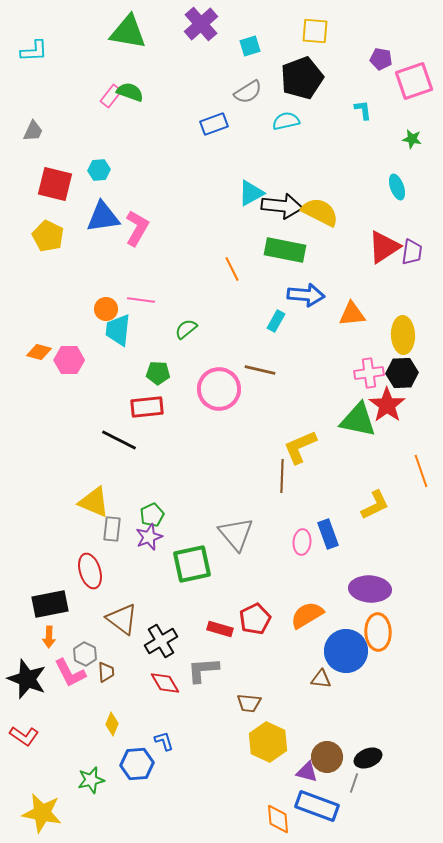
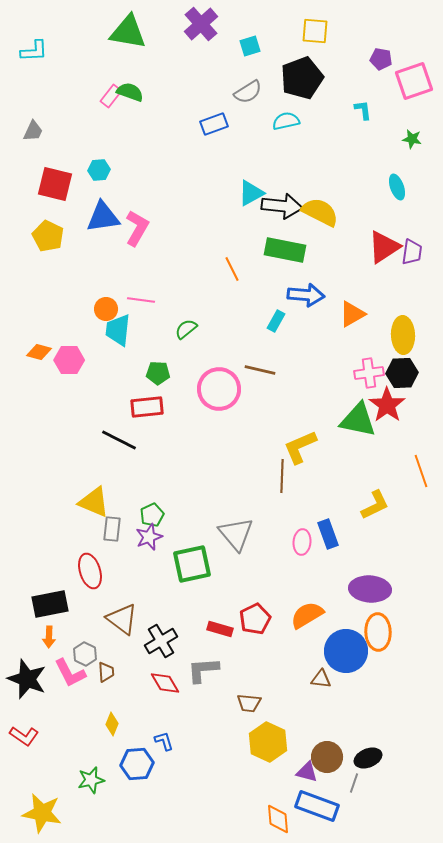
orange triangle at (352, 314): rotated 24 degrees counterclockwise
